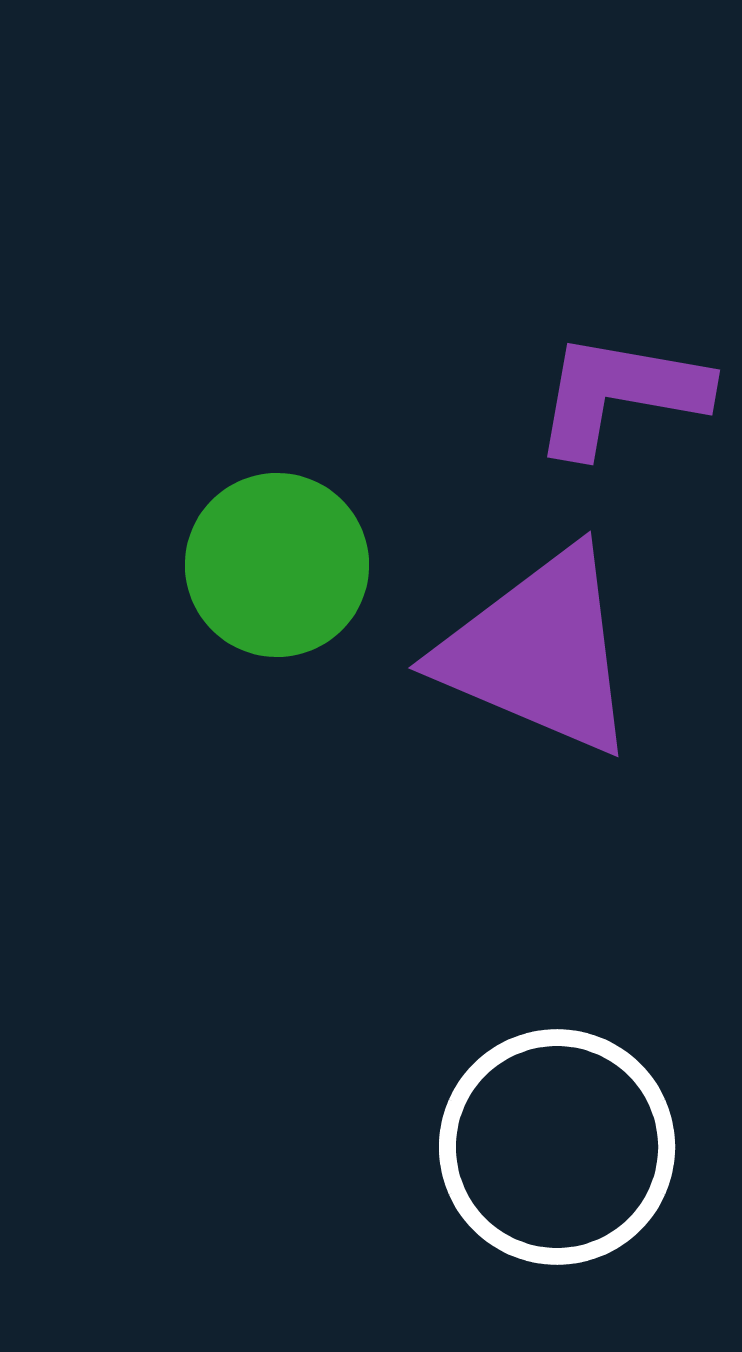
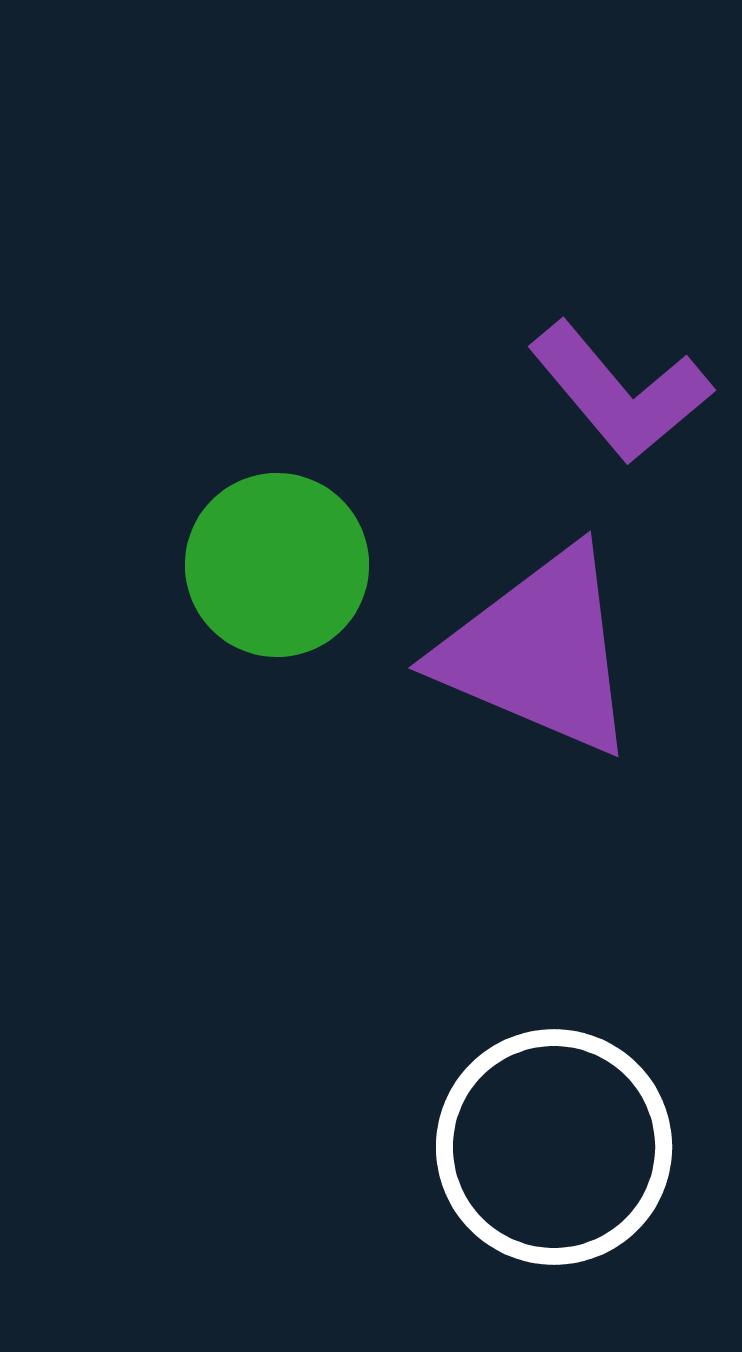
purple L-shape: moved 2 px up; rotated 140 degrees counterclockwise
white circle: moved 3 px left
